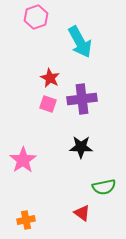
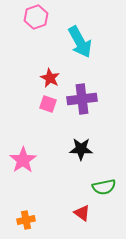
black star: moved 2 px down
